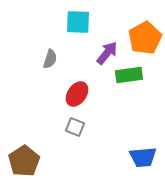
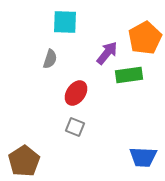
cyan square: moved 13 px left
red ellipse: moved 1 px left, 1 px up
blue trapezoid: rotated 8 degrees clockwise
